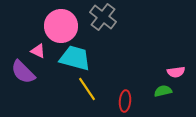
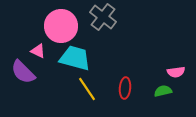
red ellipse: moved 13 px up
